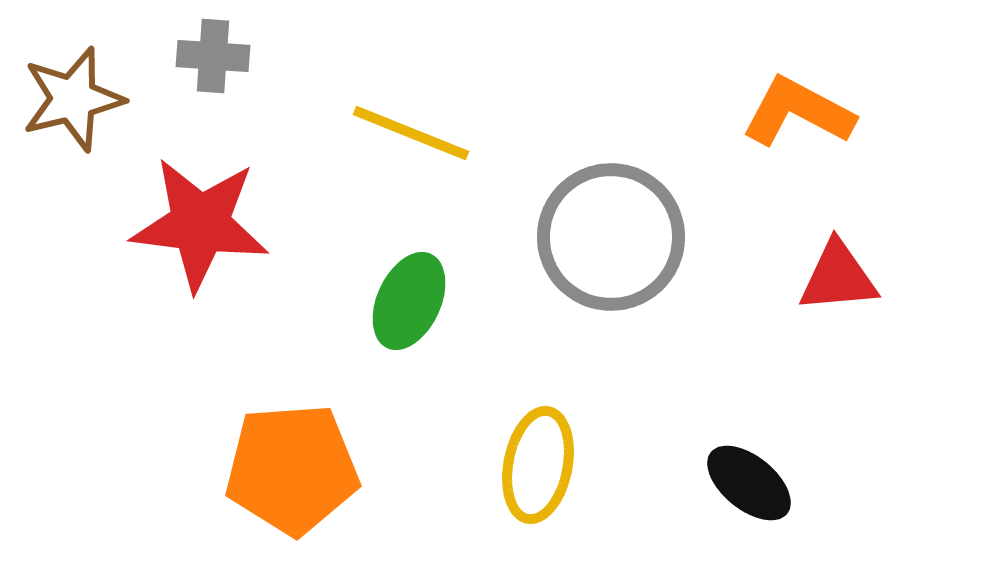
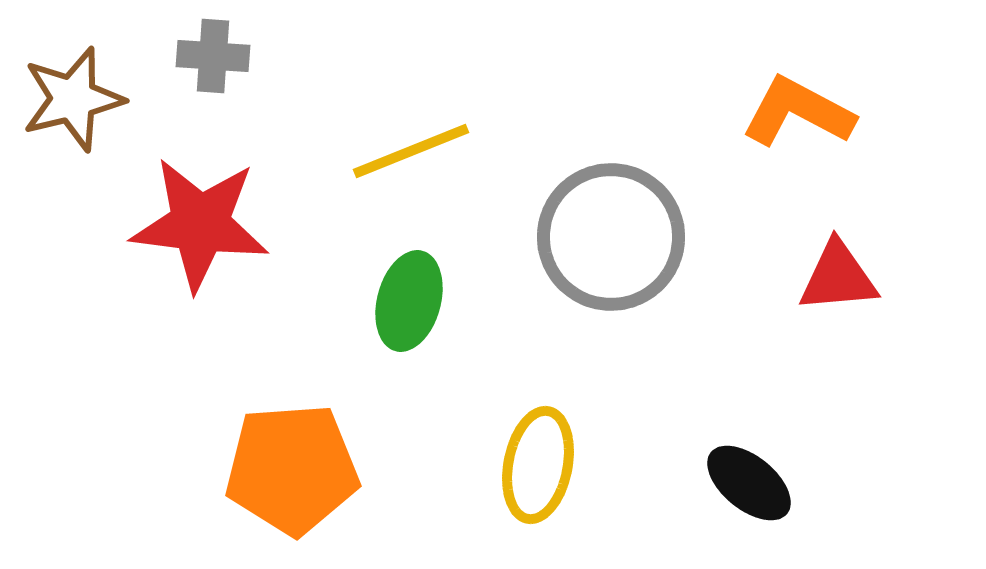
yellow line: moved 18 px down; rotated 44 degrees counterclockwise
green ellipse: rotated 10 degrees counterclockwise
